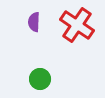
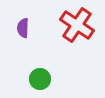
purple semicircle: moved 11 px left, 6 px down
